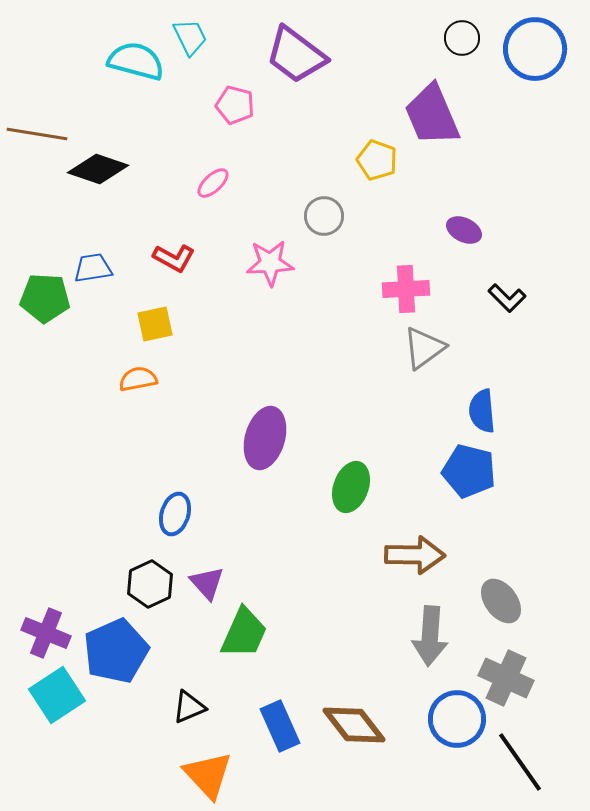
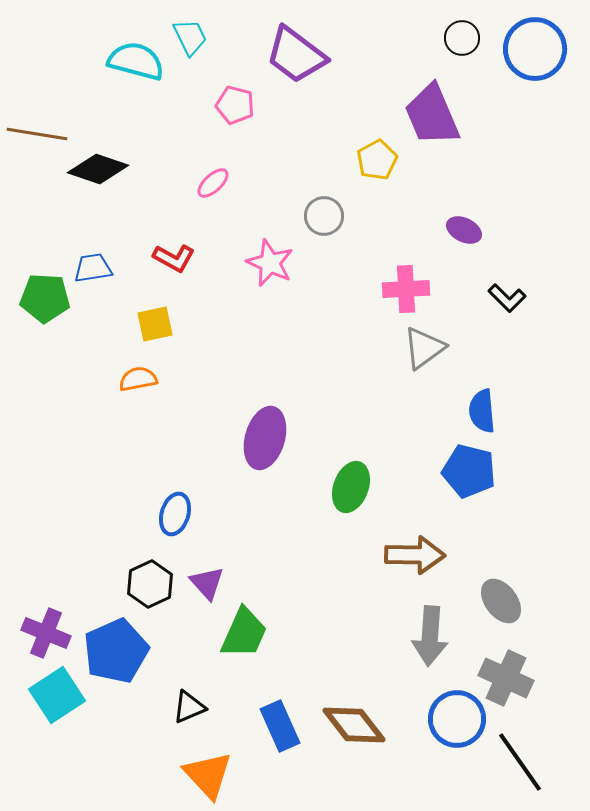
yellow pentagon at (377, 160): rotated 24 degrees clockwise
pink star at (270, 263): rotated 27 degrees clockwise
